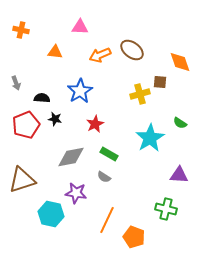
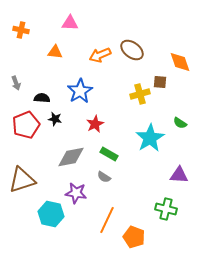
pink triangle: moved 10 px left, 4 px up
